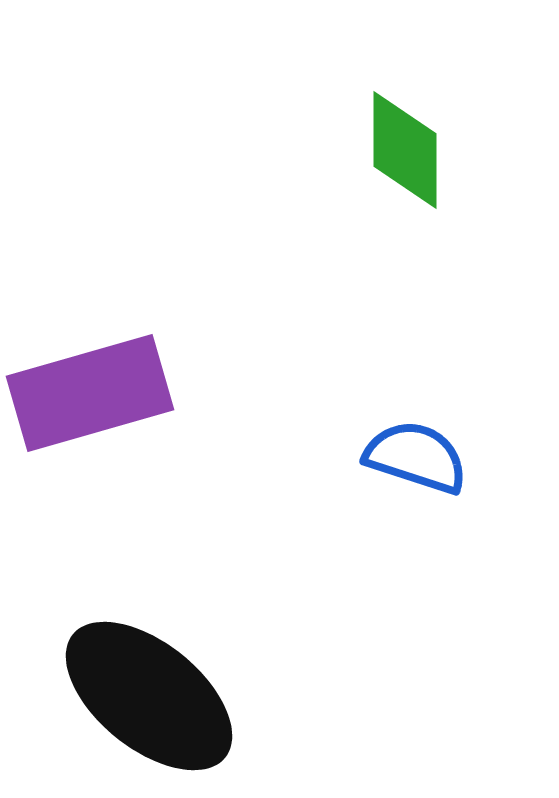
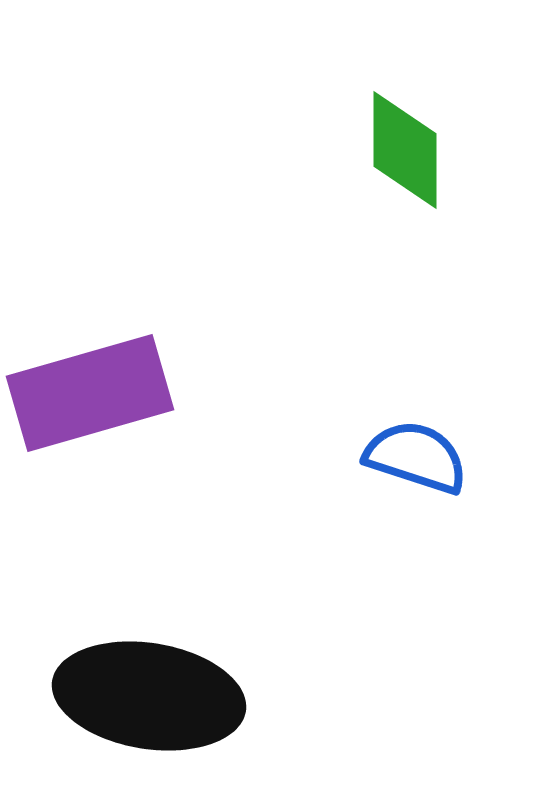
black ellipse: rotated 30 degrees counterclockwise
